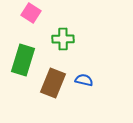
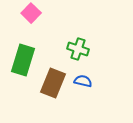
pink square: rotated 12 degrees clockwise
green cross: moved 15 px right, 10 px down; rotated 20 degrees clockwise
blue semicircle: moved 1 px left, 1 px down
